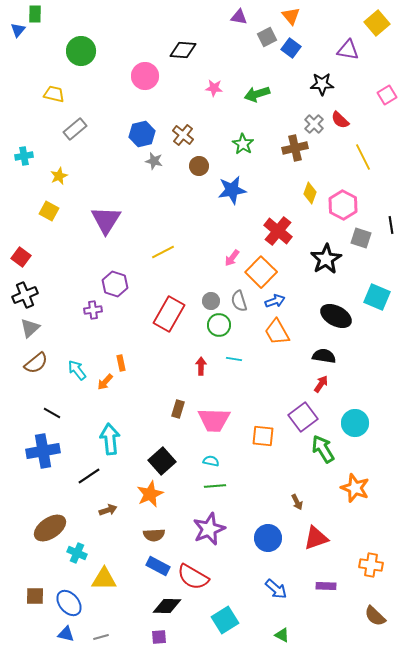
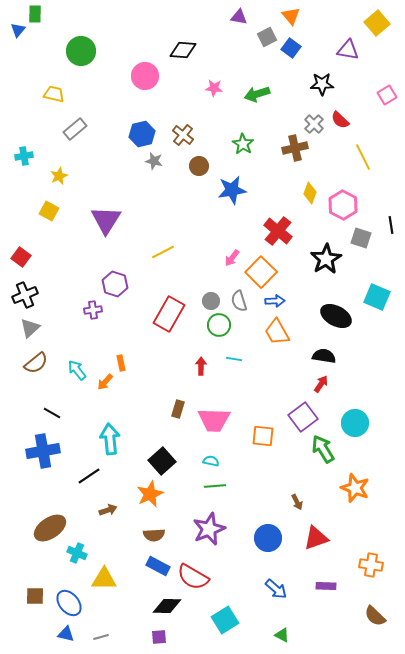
blue arrow at (275, 301): rotated 18 degrees clockwise
